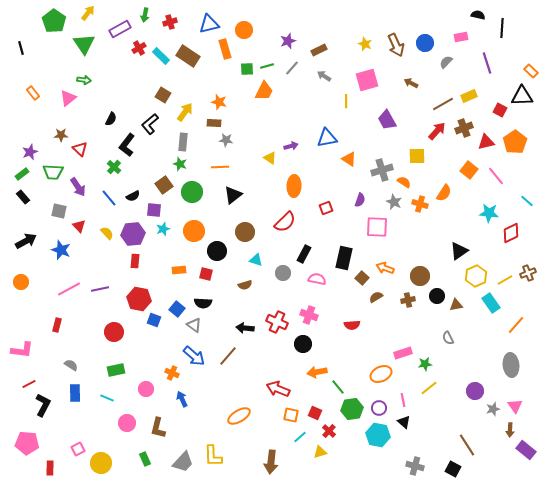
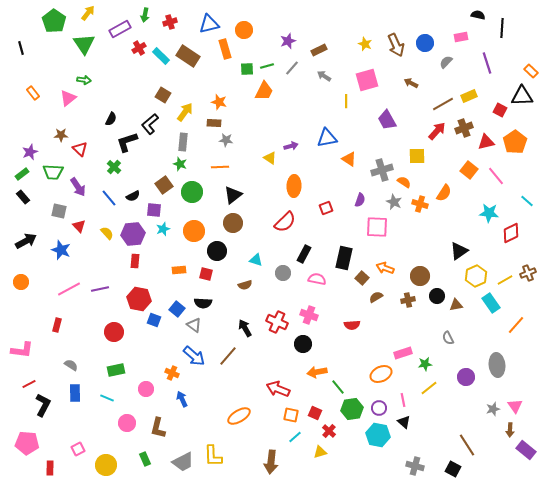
black L-shape at (127, 145): moved 3 px up; rotated 35 degrees clockwise
brown circle at (245, 232): moved 12 px left, 9 px up
black arrow at (245, 328): rotated 54 degrees clockwise
gray ellipse at (511, 365): moved 14 px left
purple circle at (475, 391): moved 9 px left, 14 px up
cyan line at (300, 437): moved 5 px left
gray trapezoid at (183, 462): rotated 20 degrees clockwise
yellow circle at (101, 463): moved 5 px right, 2 px down
